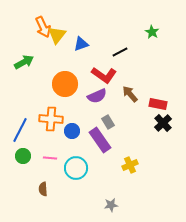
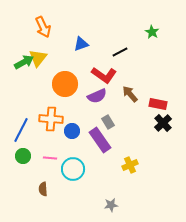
yellow triangle: moved 19 px left, 23 px down
blue line: moved 1 px right
cyan circle: moved 3 px left, 1 px down
